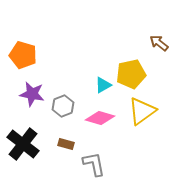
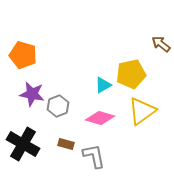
brown arrow: moved 2 px right, 1 px down
gray hexagon: moved 5 px left
black cross: rotated 8 degrees counterclockwise
gray L-shape: moved 8 px up
